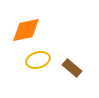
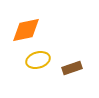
brown rectangle: rotated 60 degrees counterclockwise
